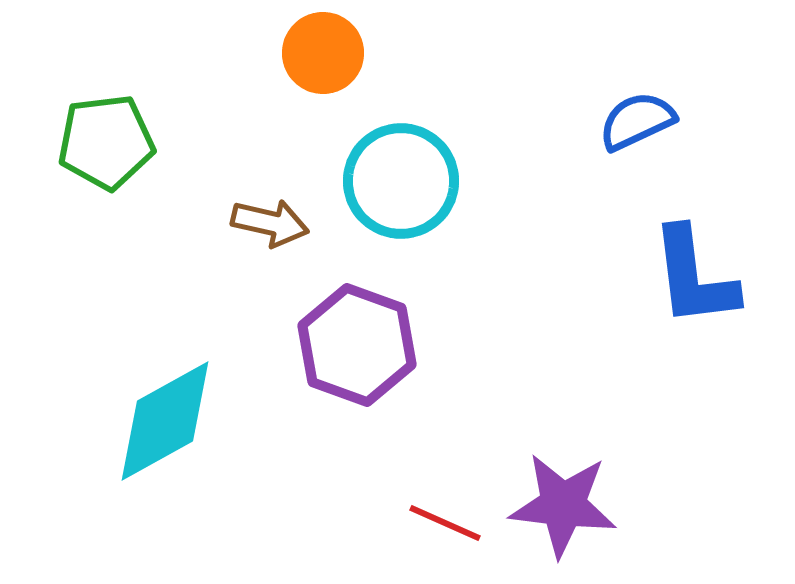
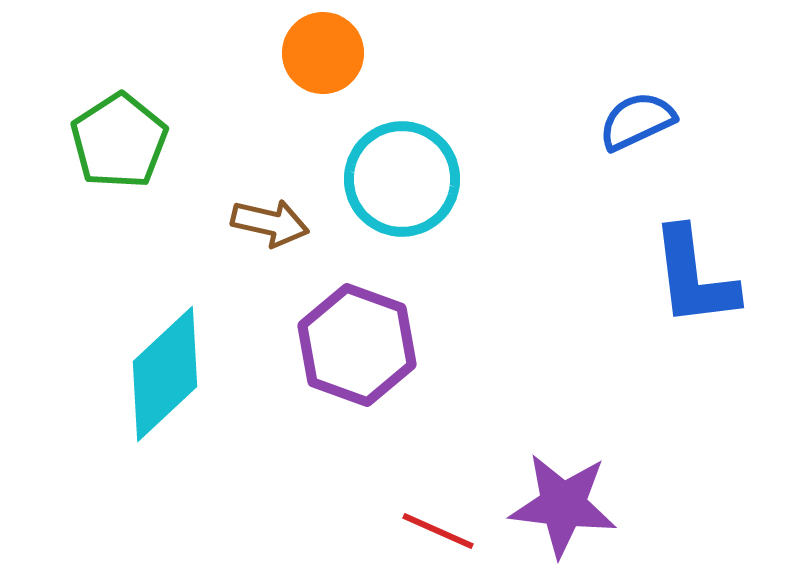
green pentagon: moved 13 px right, 1 px up; rotated 26 degrees counterclockwise
cyan circle: moved 1 px right, 2 px up
cyan diamond: moved 47 px up; rotated 14 degrees counterclockwise
red line: moved 7 px left, 8 px down
